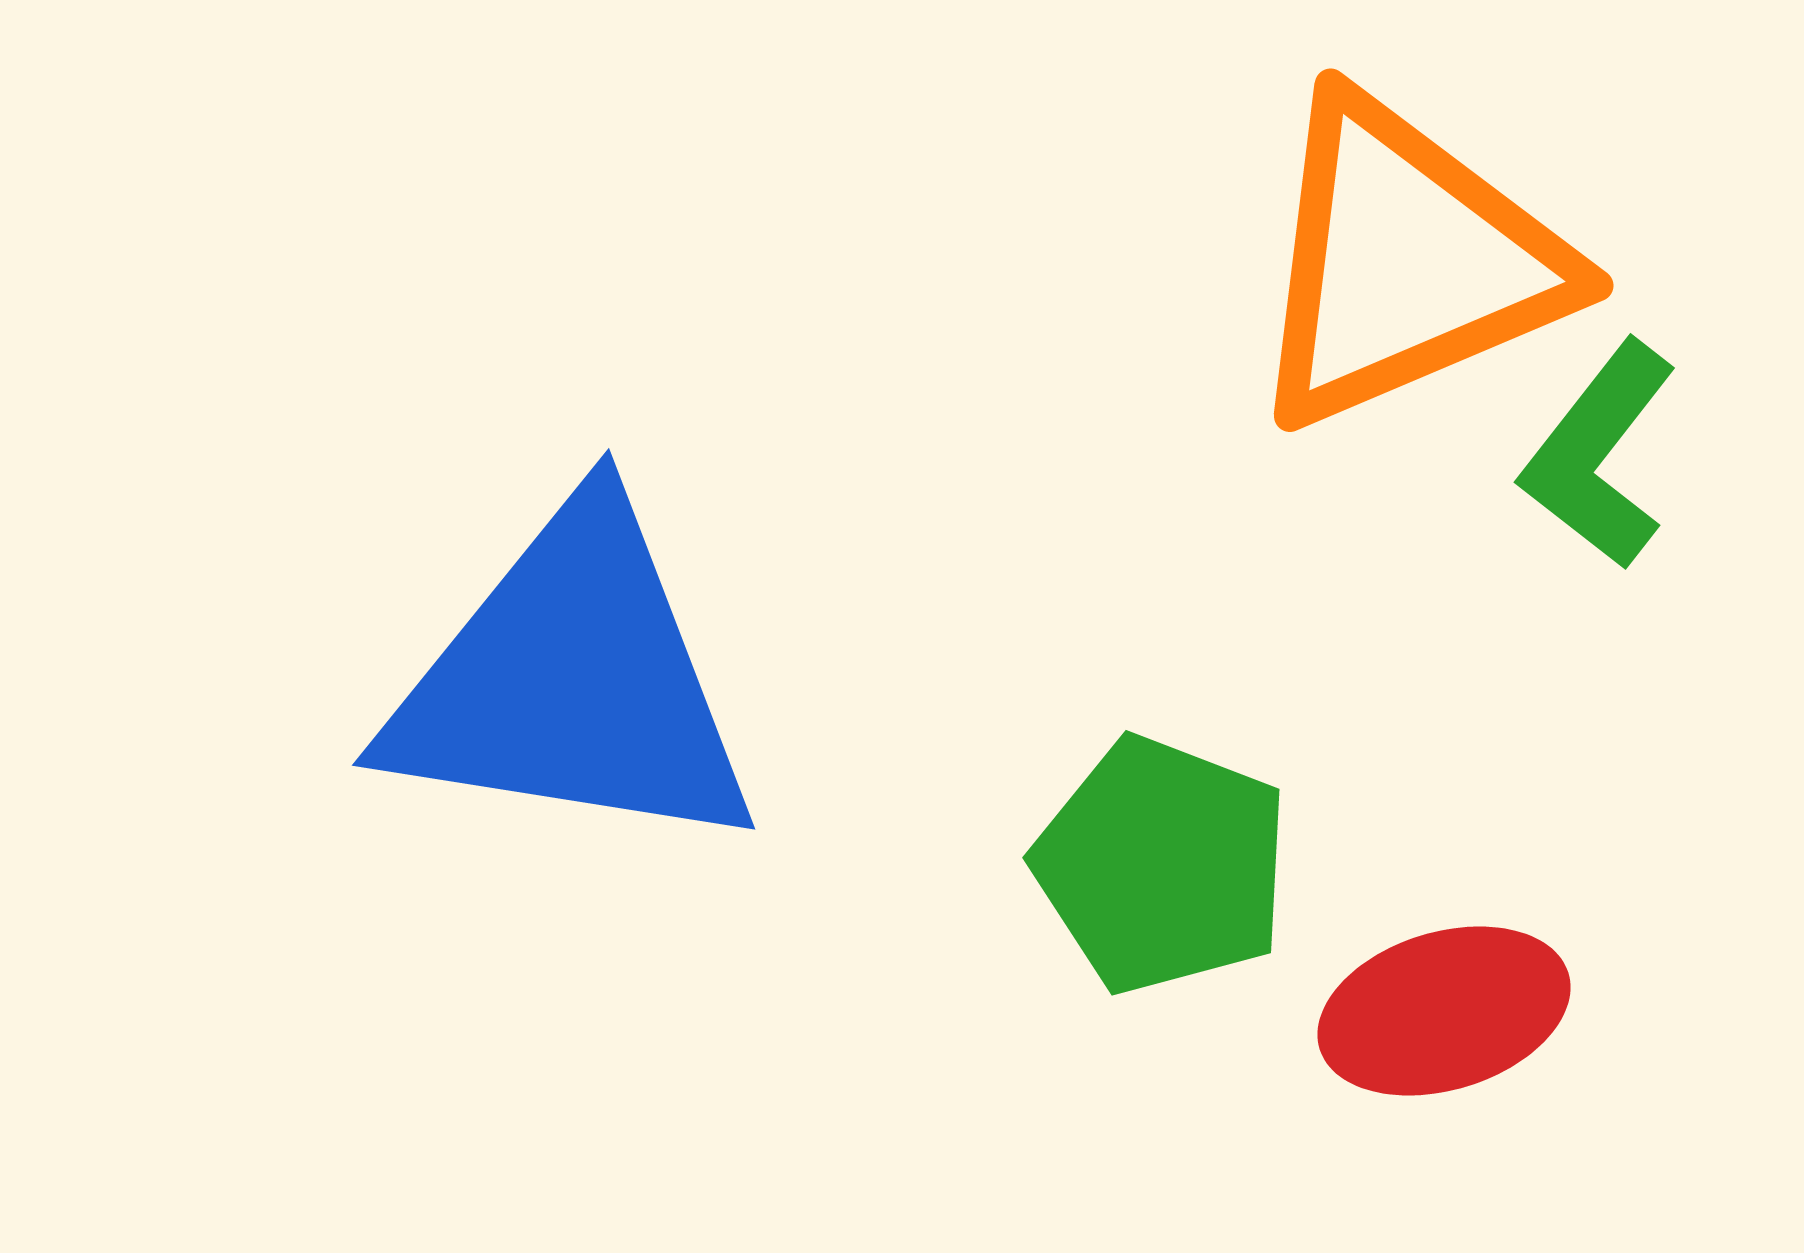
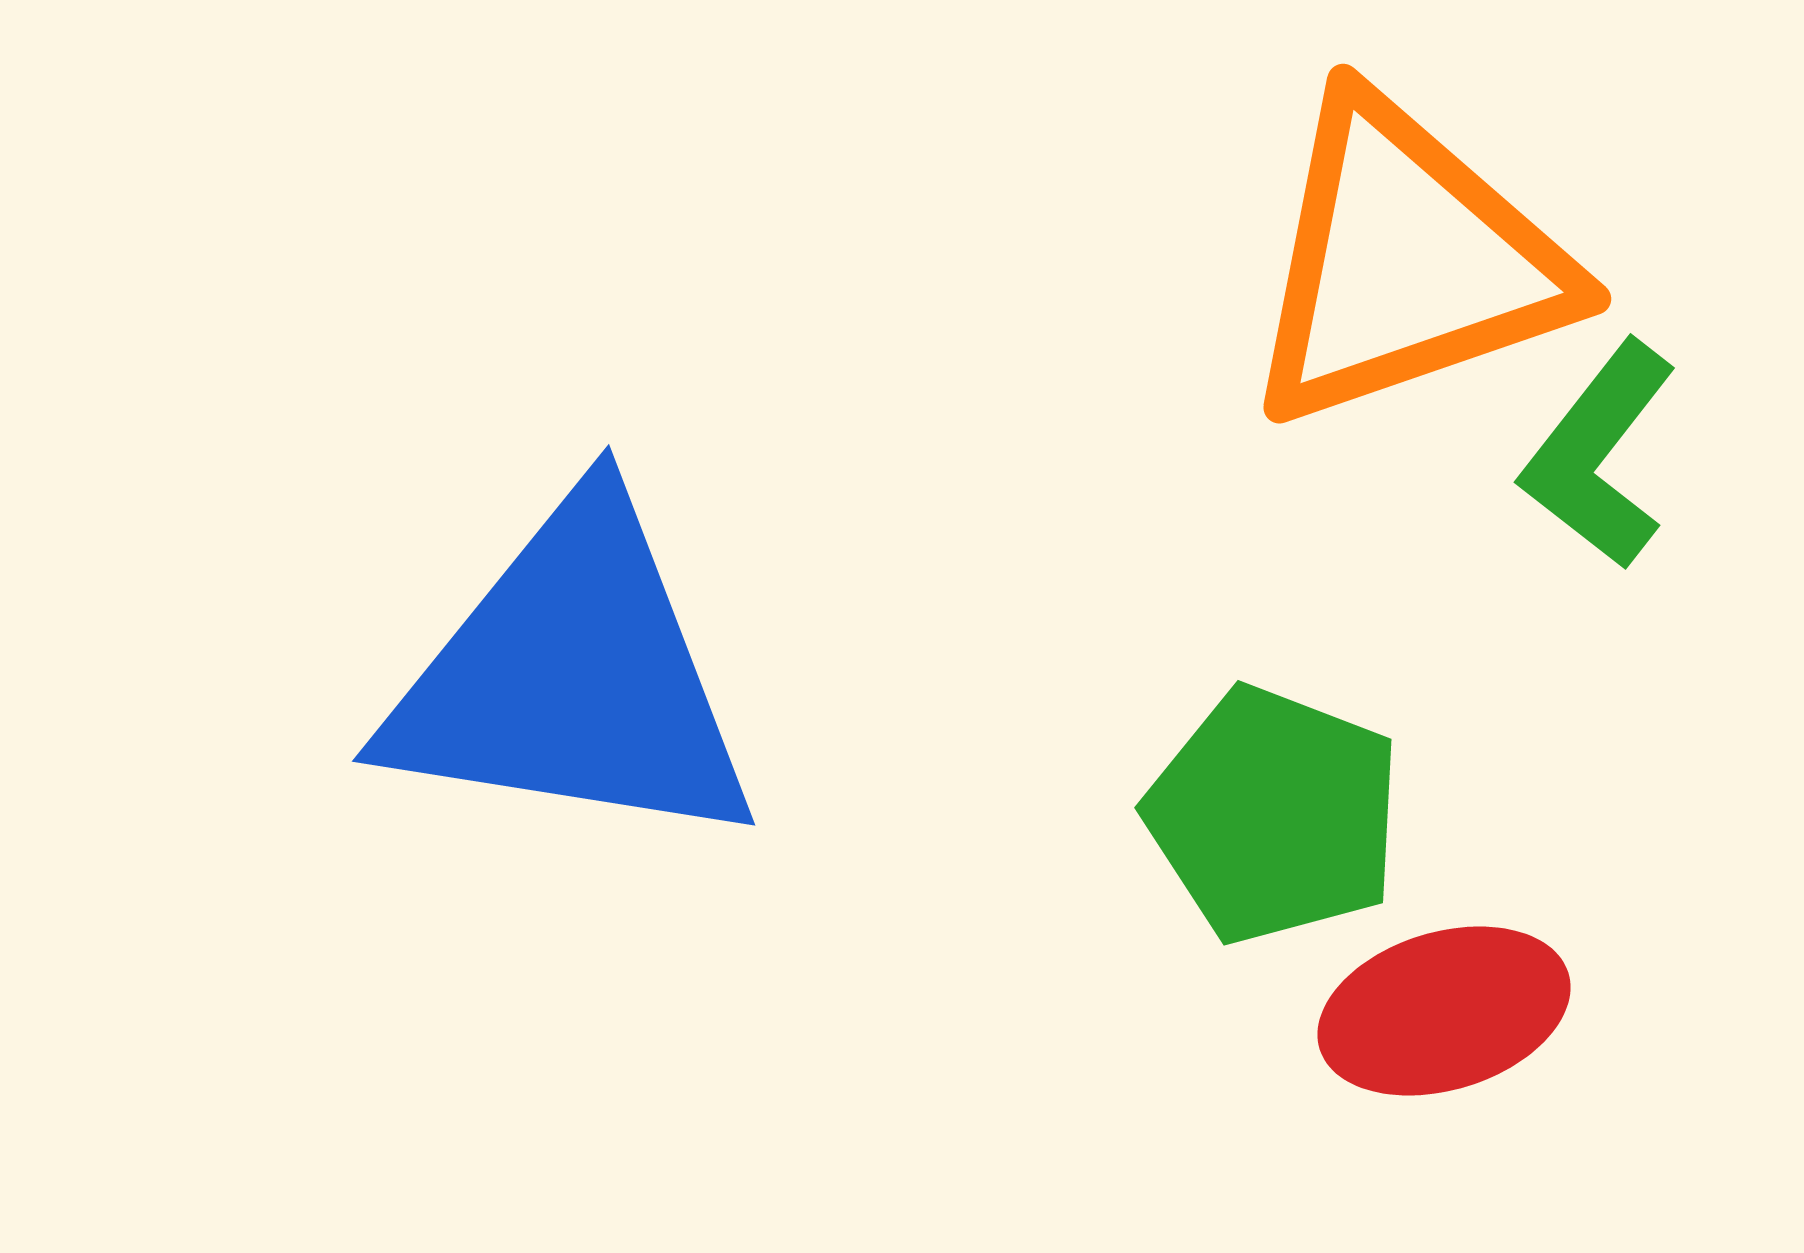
orange triangle: rotated 4 degrees clockwise
blue triangle: moved 4 px up
green pentagon: moved 112 px right, 50 px up
